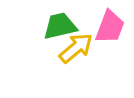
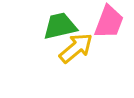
pink trapezoid: moved 1 px left, 5 px up
